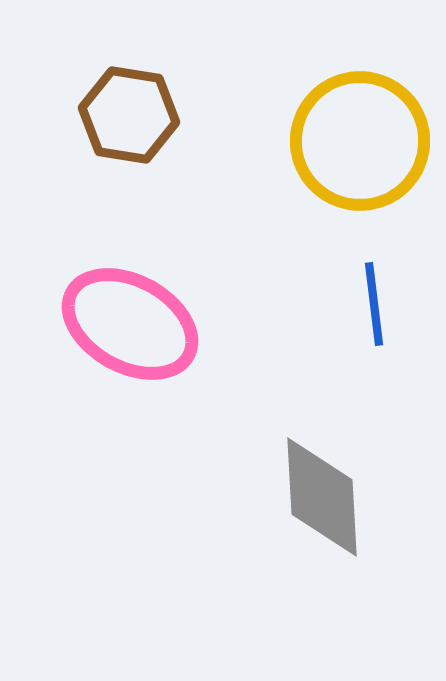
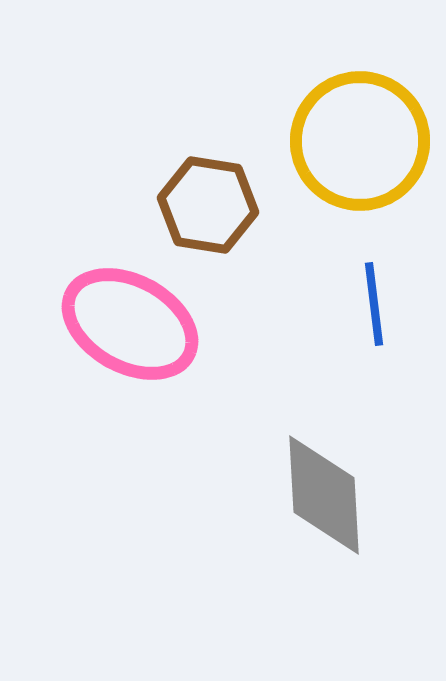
brown hexagon: moved 79 px right, 90 px down
gray diamond: moved 2 px right, 2 px up
